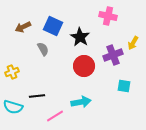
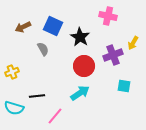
cyan arrow: moved 1 px left, 9 px up; rotated 24 degrees counterclockwise
cyan semicircle: moved 1 px right, 1 px down
pink line: rotated 18 degrees counterclockwise
